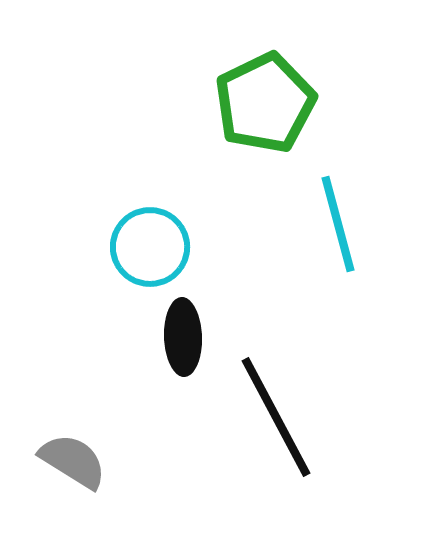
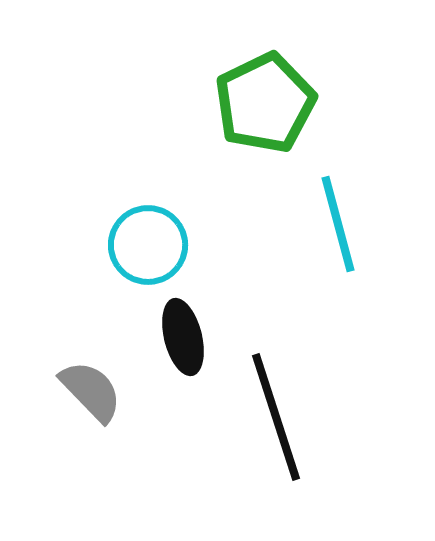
cyan circle: moved 2 px left, 2 px up
black ellipse: rotated 12 degrees counterclockwise
black line: rotated 10 degrees clockwise
gray semicircle: moved 18 px right, 70 px up; rotated 14 degrees clockwise
